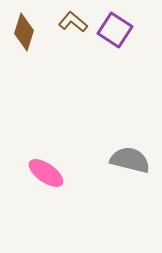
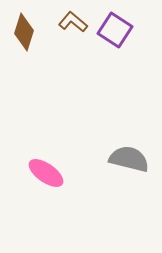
gray semicircle: moved 1 px left, 1 px up
